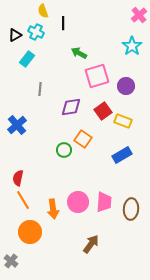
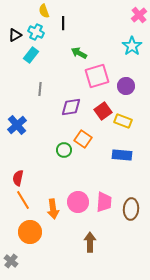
yellow semicircle: moved 1 px right
cyan rectangle: moved 4 px right, 4 px up
blue rectangle: rotated 36 degrees clockwise
brown arrow: moved 1 px left, 2 px up; rotated 36 degrees counterclockwise
